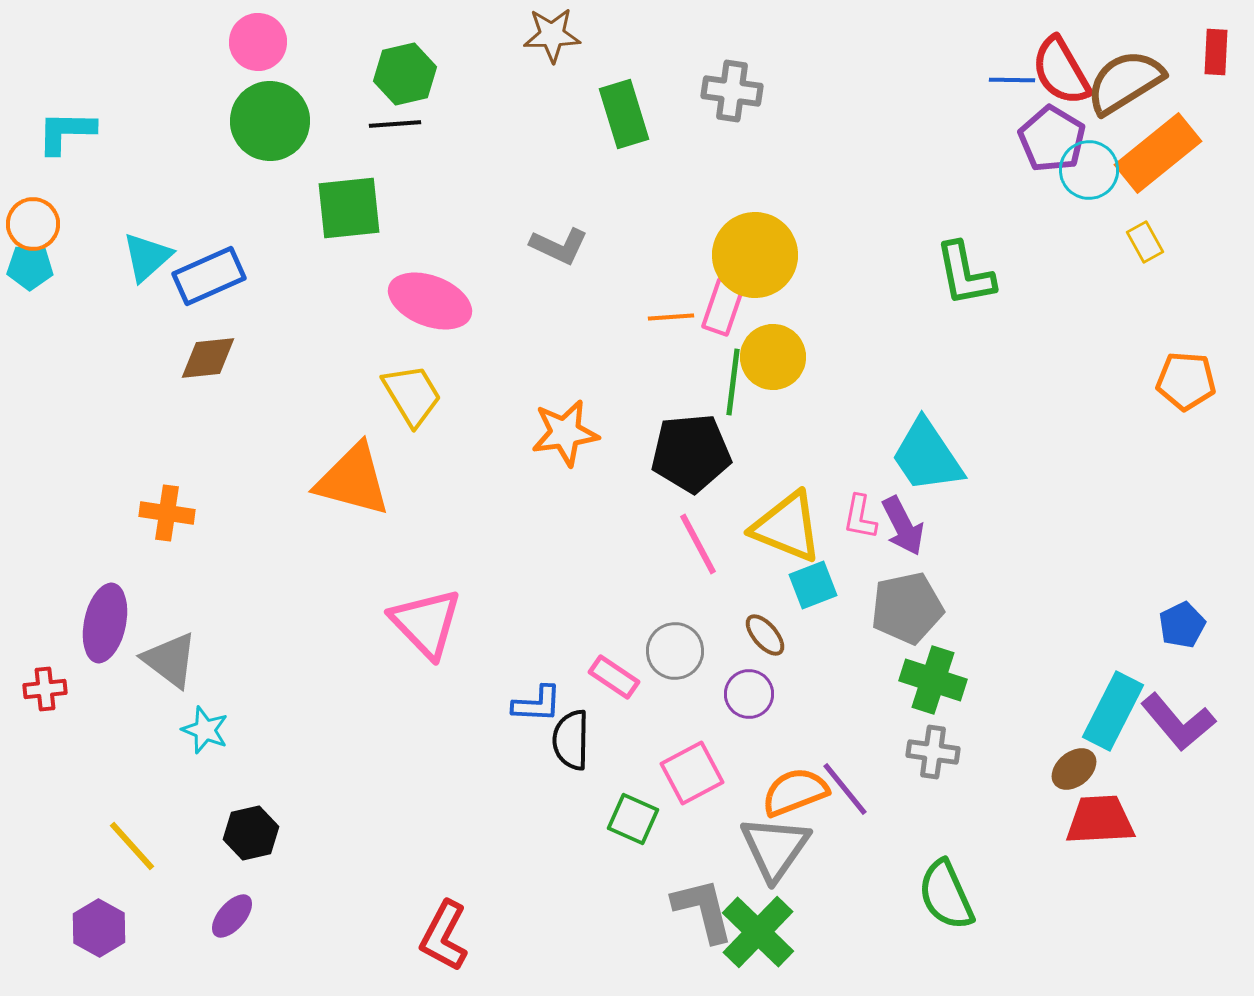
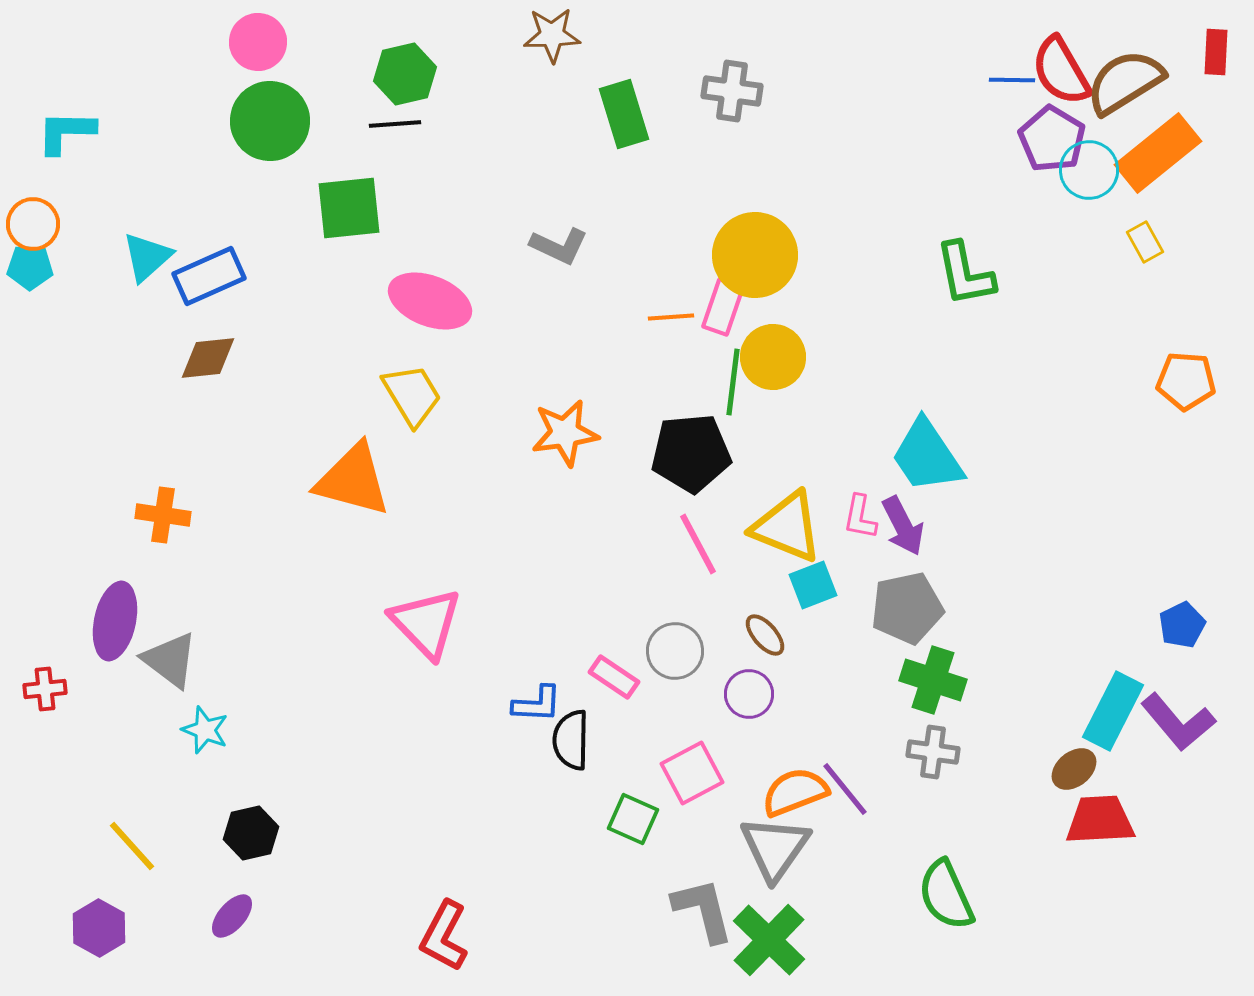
orange cross at (167, 513): moved 4 px left, 2 px down
purple ellipse at (105, 623): moved 10 px right, 2 px up
green cross at (758, 932): moved 11 px right, 8 px down
